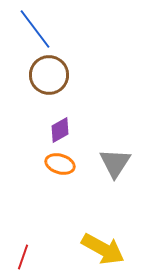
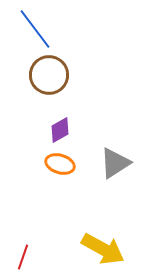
gray triangle: rotated 24 degrees clockwise
